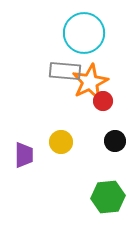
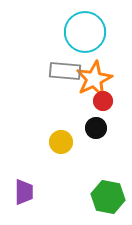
cyan circle: moved 1 px right, 1 px up
orange star: moved 4 px right, 3 px up
black circle: moved 19 px left, 13 px up
purple trapezoid: moved 37 px down
green hexagon: rotated 16 degrees clockwise
